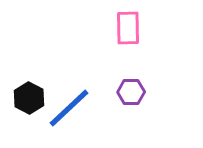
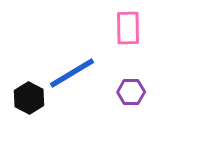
blue line: moved 3 px right, 35 px up; rotated 12 degrees clockwise
